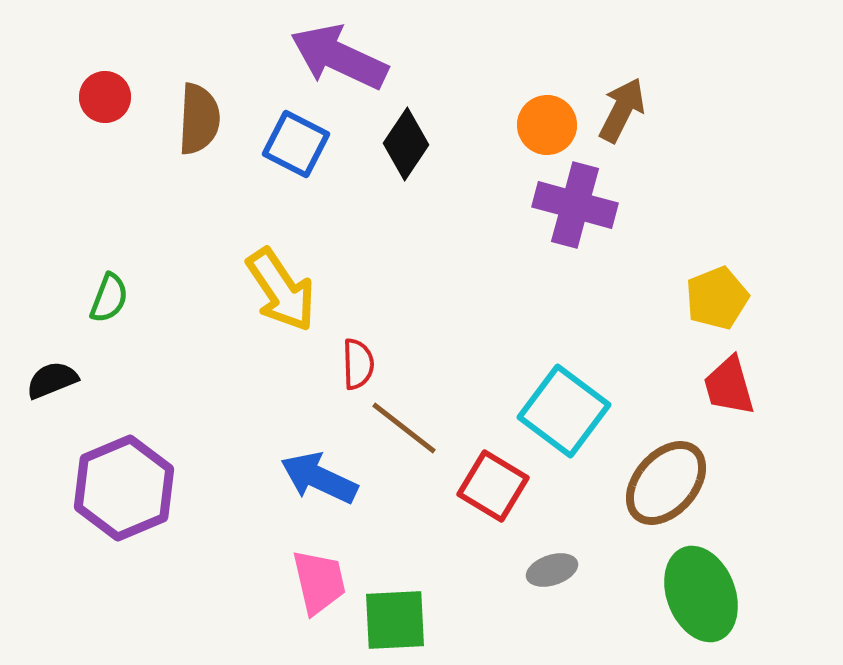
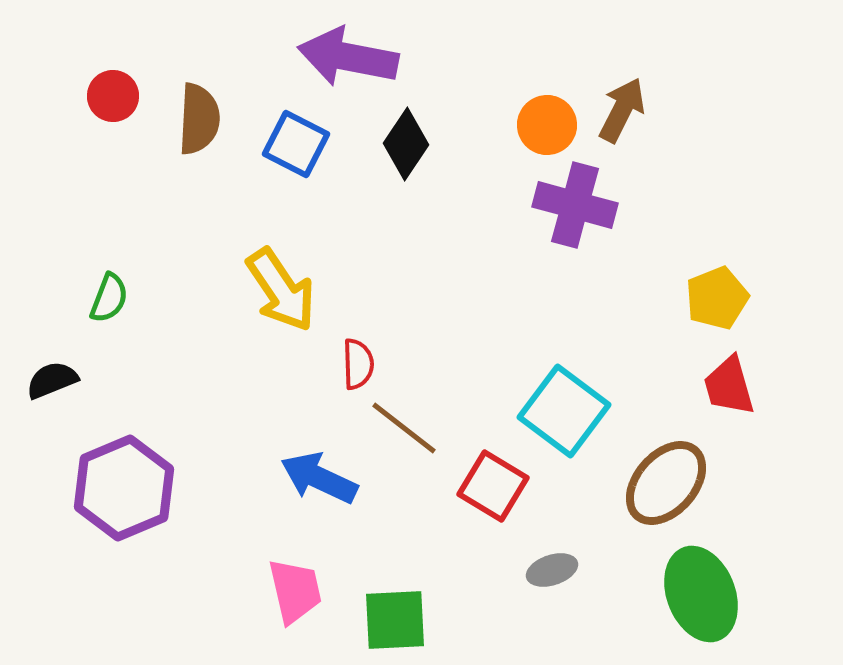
purple arrow: moved 9 px right; rotated 14 degrees counterclockwise
red circle: moved 8 px right, 1 px up
pink trapezoid: moved 24 px left, 9 px down
